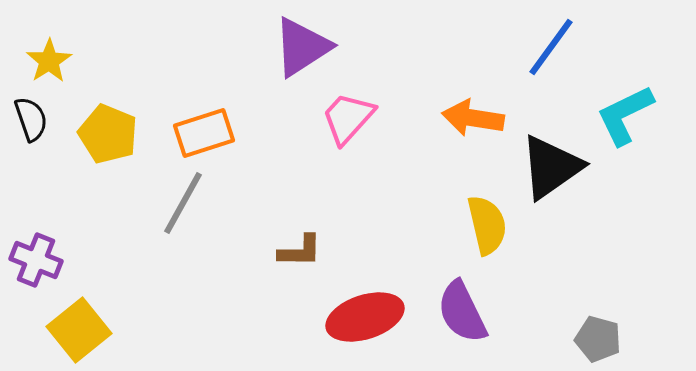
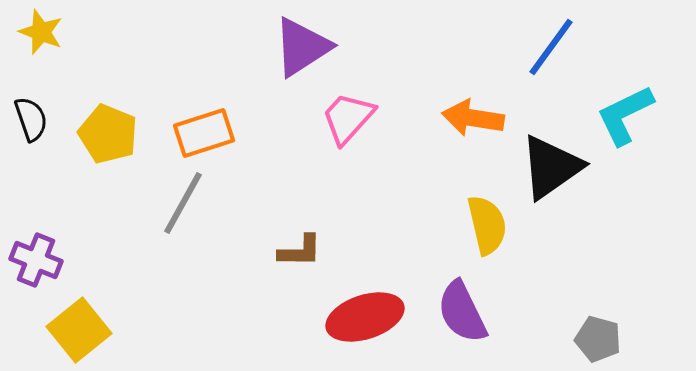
yellow star: moved 8 px left, 29 px up; rotated 18 degrees counterclockwise
